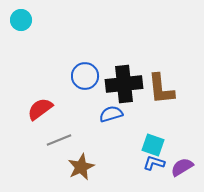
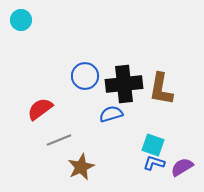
brown L-shape: rotated 16 degrees clockwise
